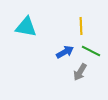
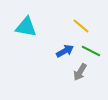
yellow line: rotated 48 degrees counterclockwise
blue arrow: moved 1 px up
